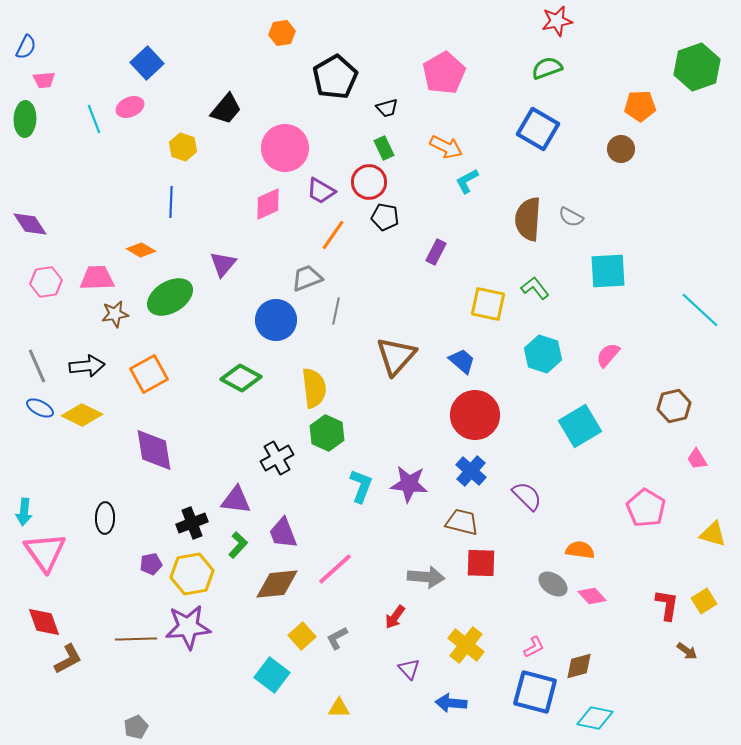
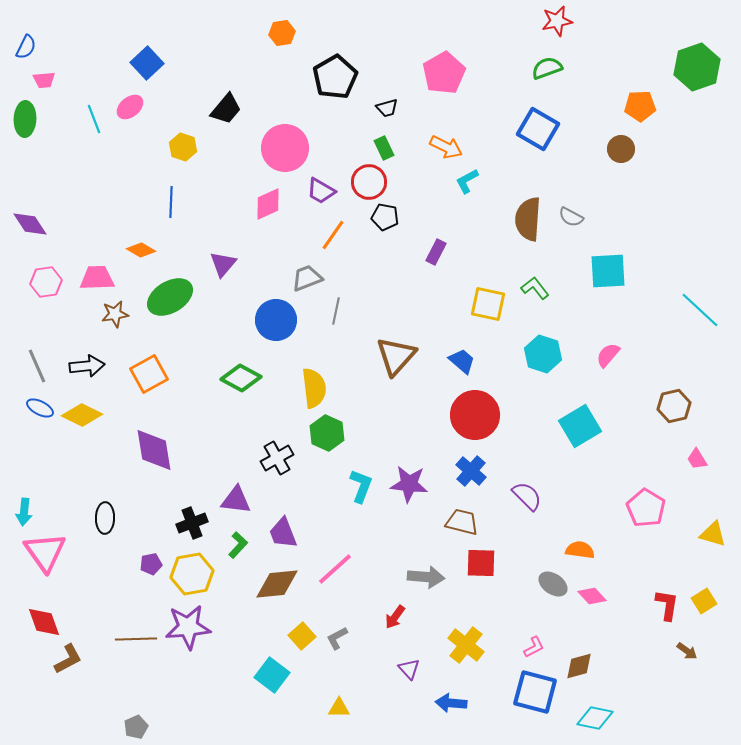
pink ellipse at (130, 107): rotated 16 degrees counterclockwise
